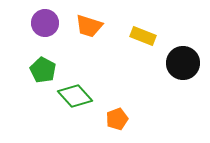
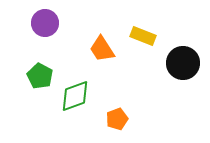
orange trapezoid: moved 13 px right, 23 px down; rotated 40 degrees clockwise
green pentagon: moved 3 px left, 6 px down
green diamond: rotated 68 degrees counterclockwise
